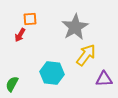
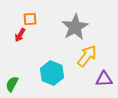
yellow arrow: moved 1 px right, 1 px down
cyan hexagon: rotated 15 degrees clockwise
